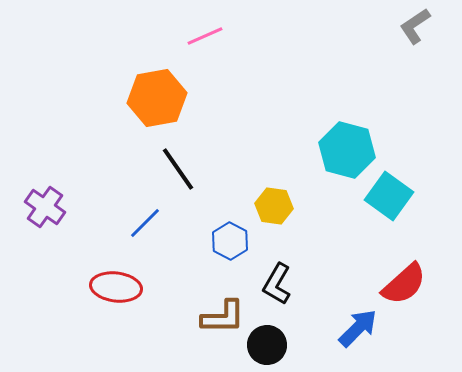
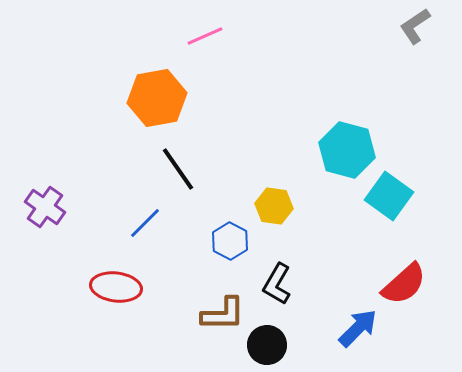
brown L-shape: moved 3 px up
